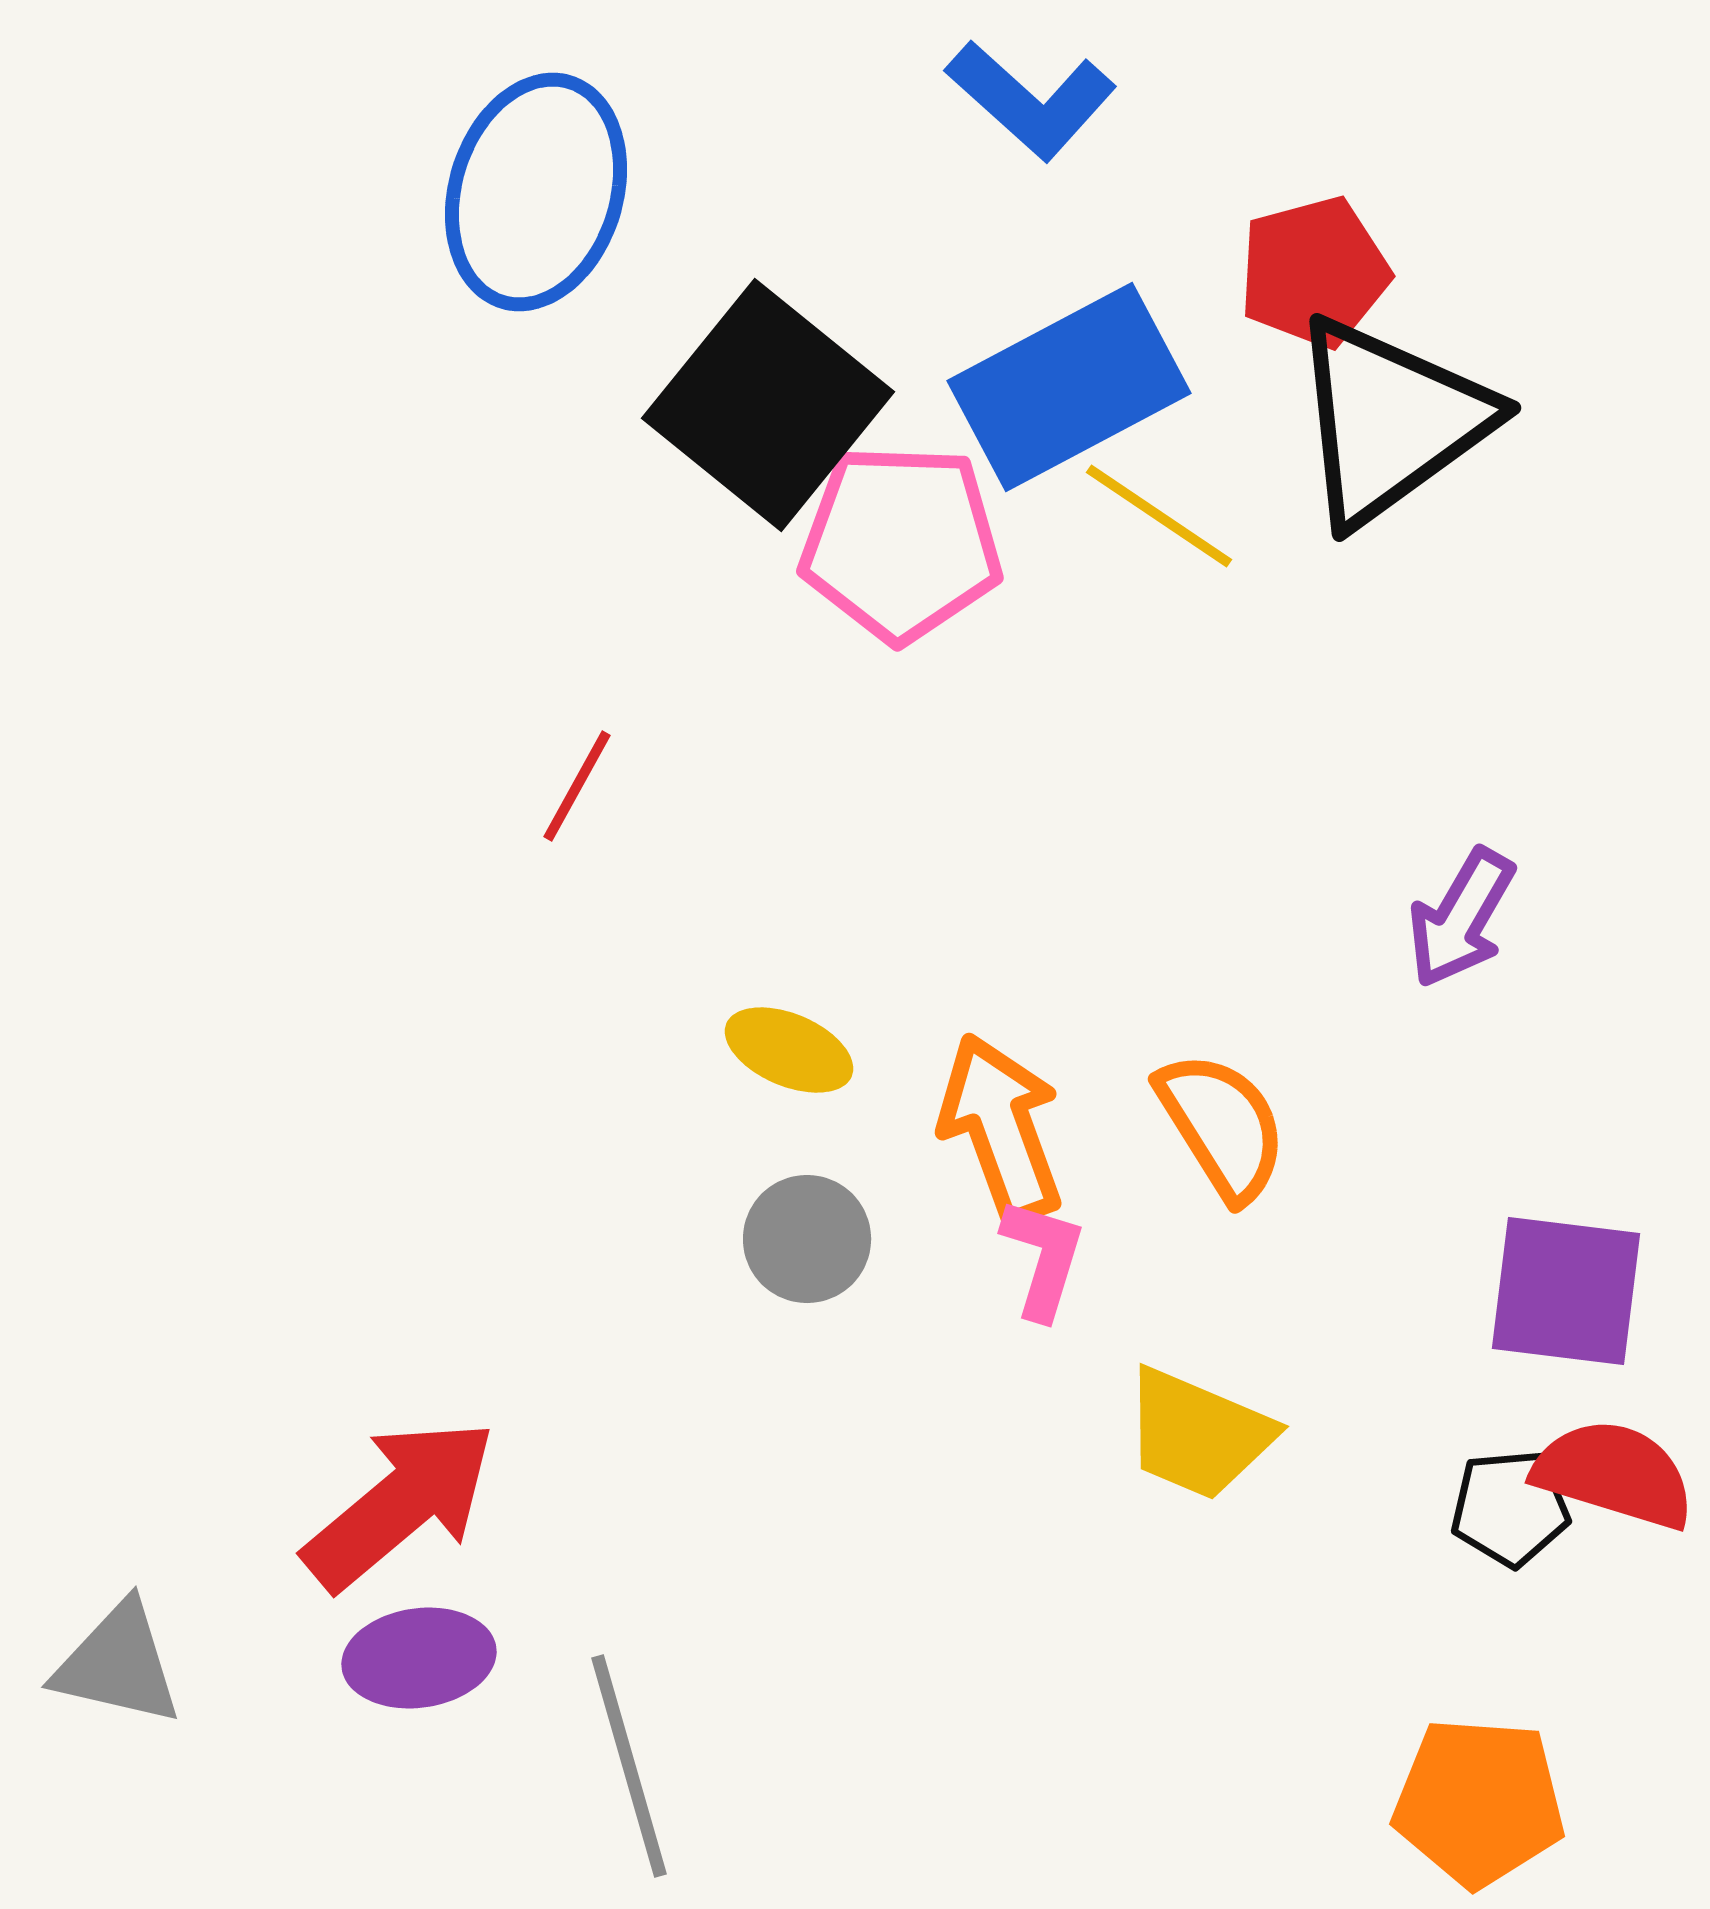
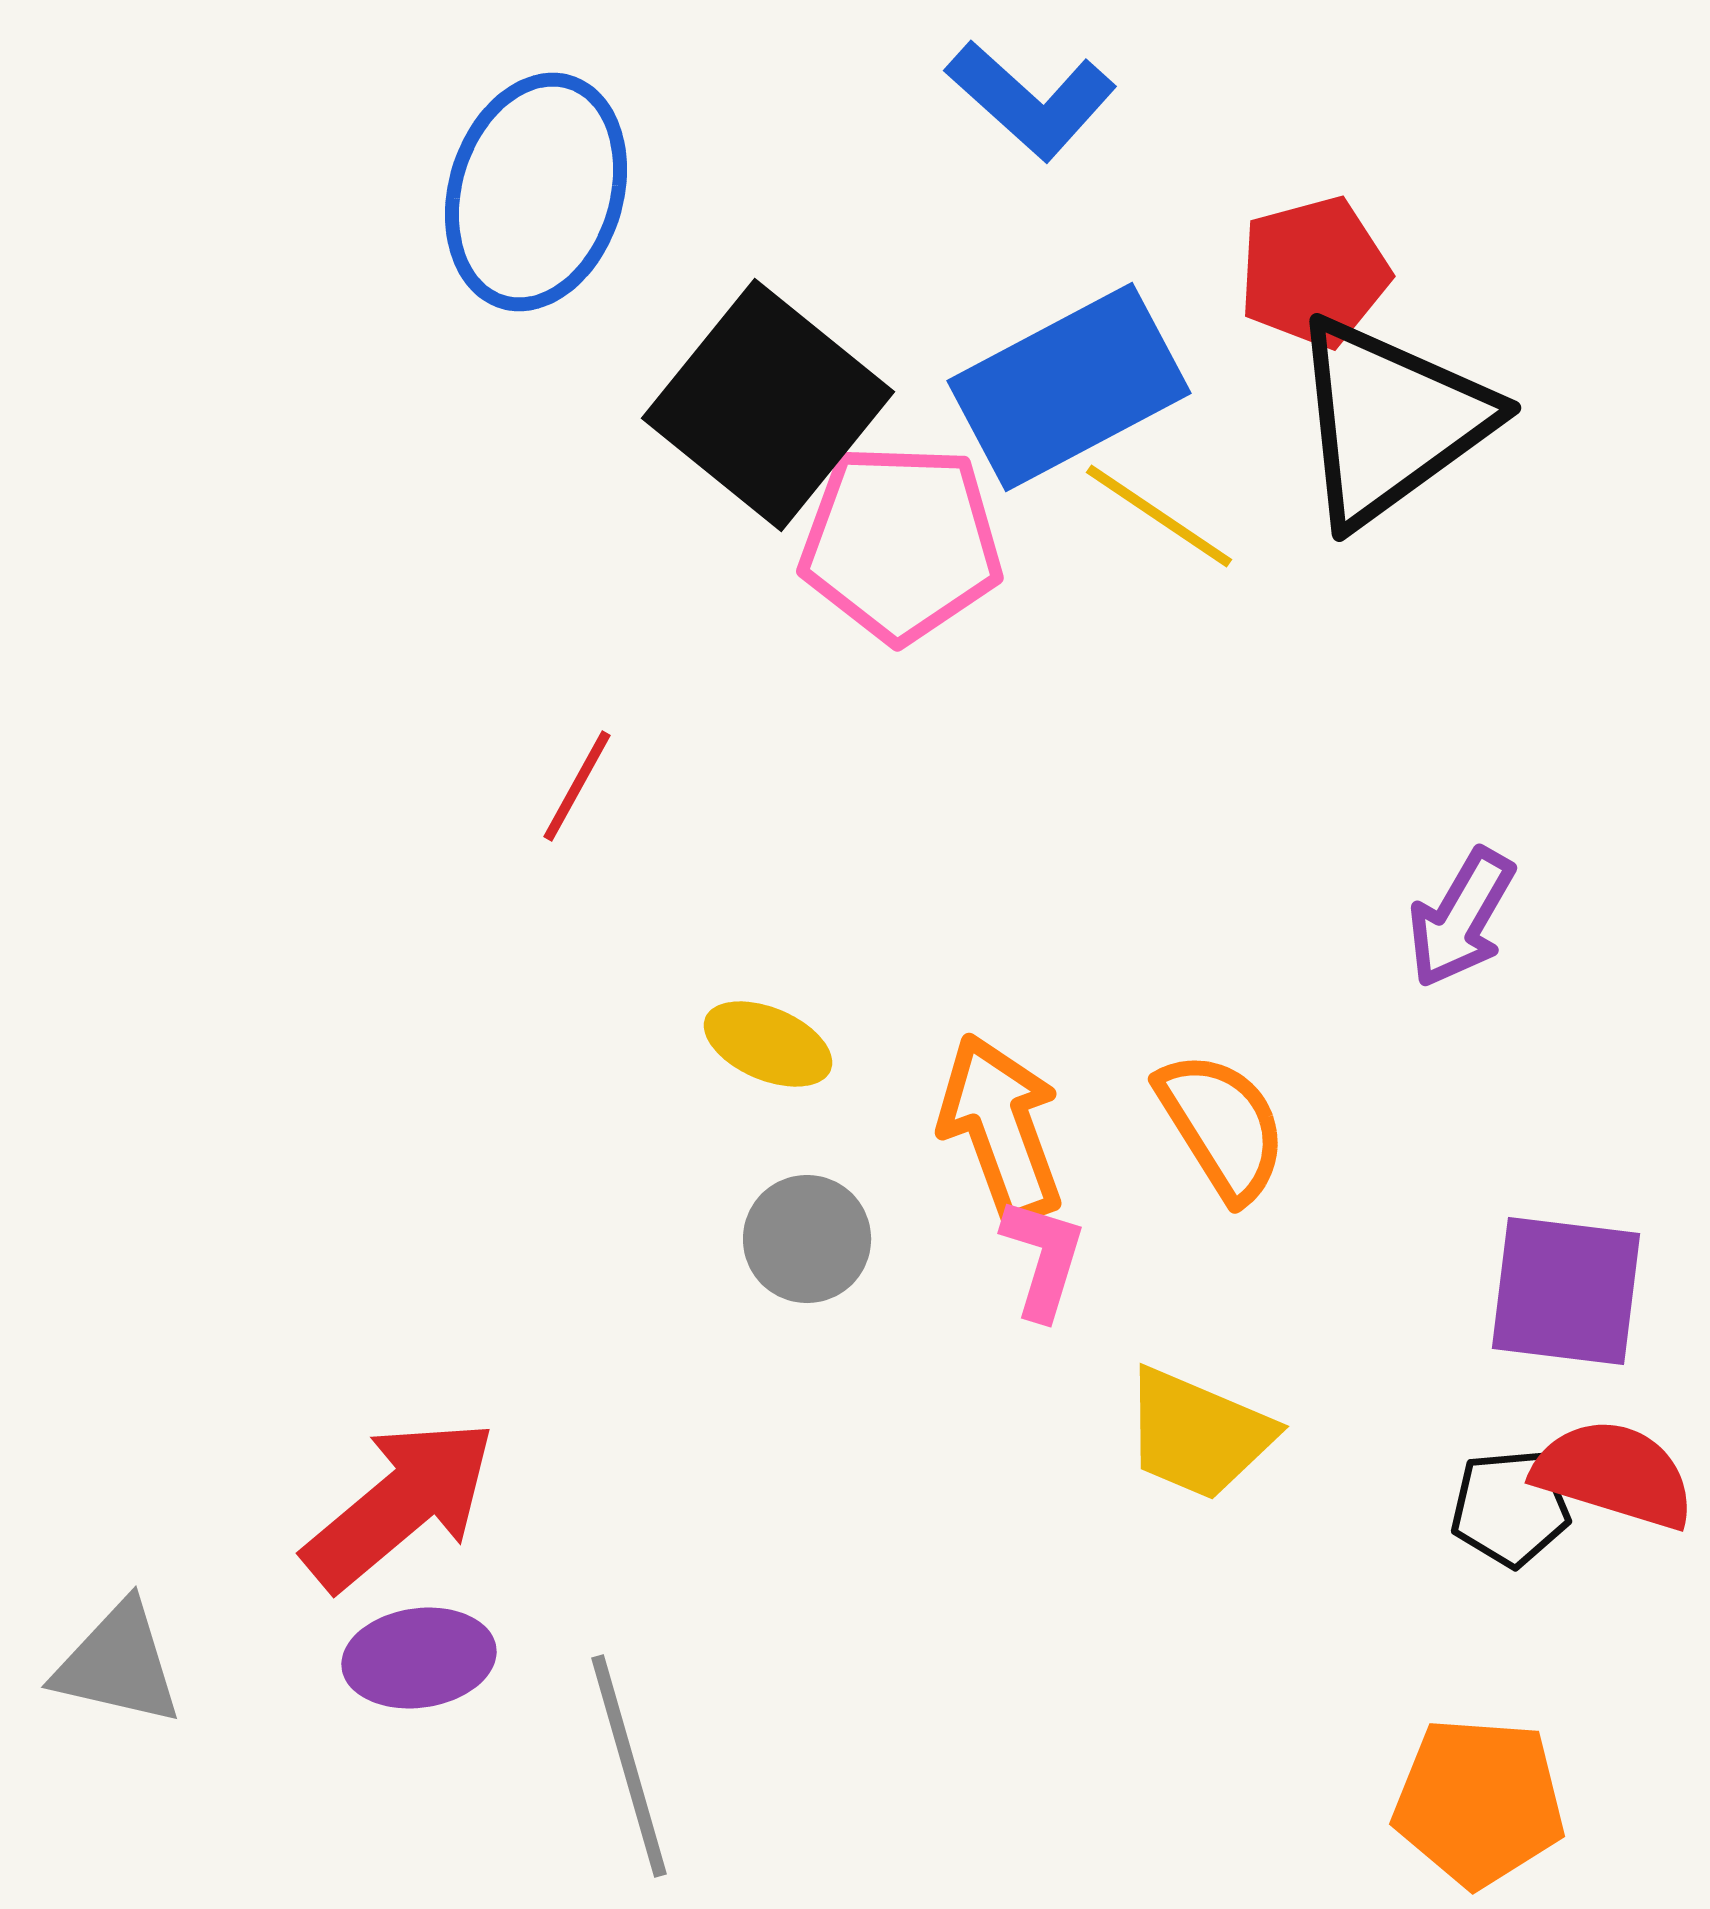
yellow ellipse: moved 21 px left, 6 px up
